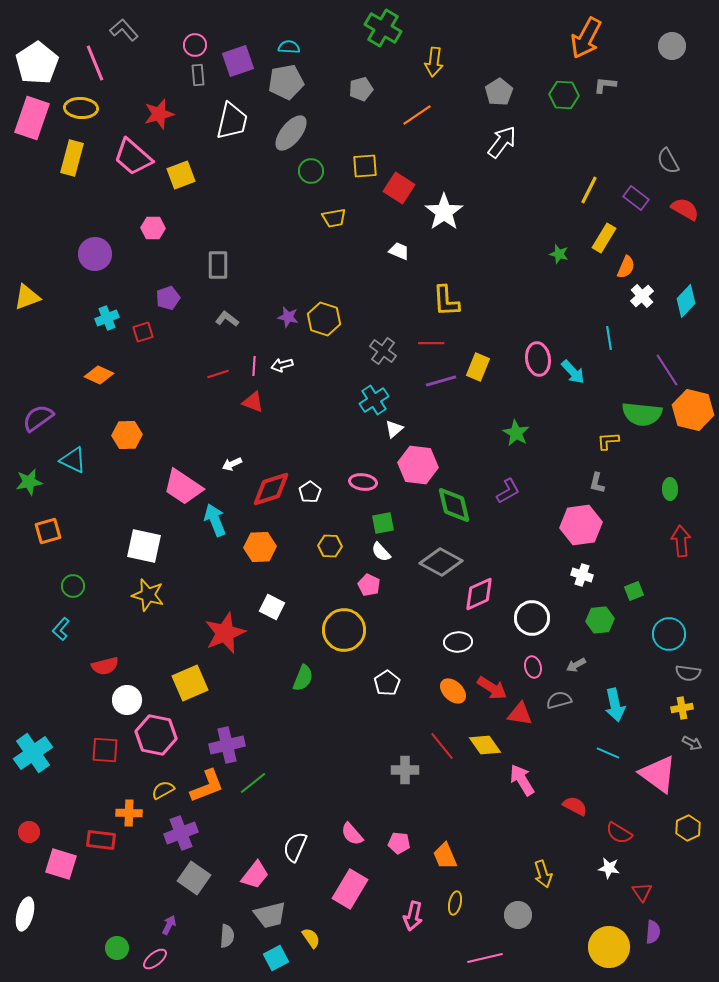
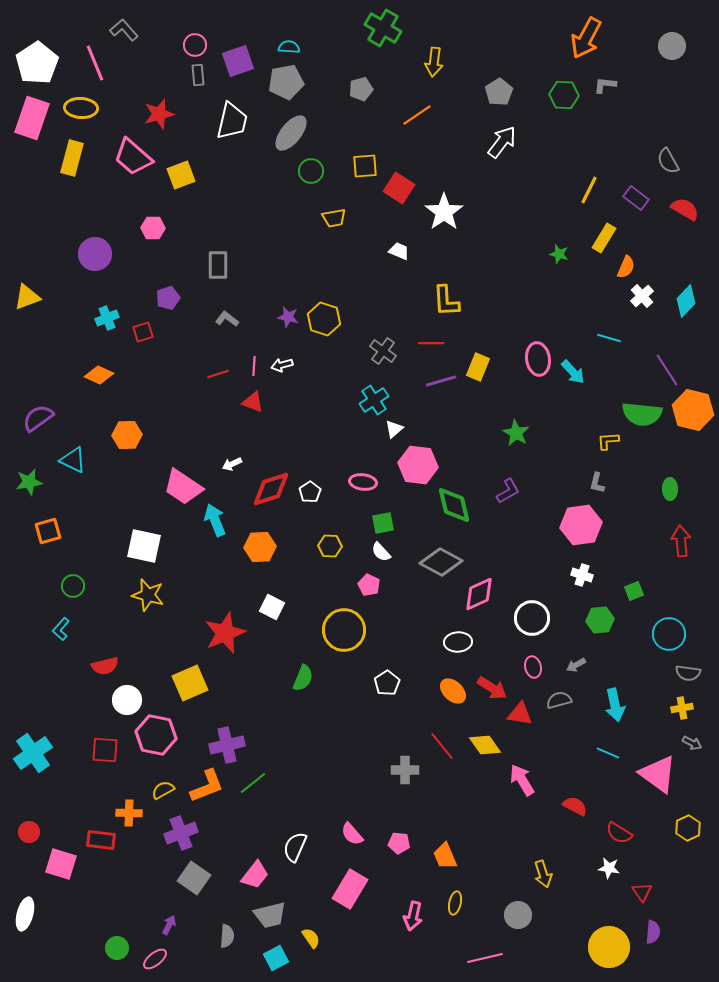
cyan line at (609, 338): rotated 65 degrees counterclockwise
